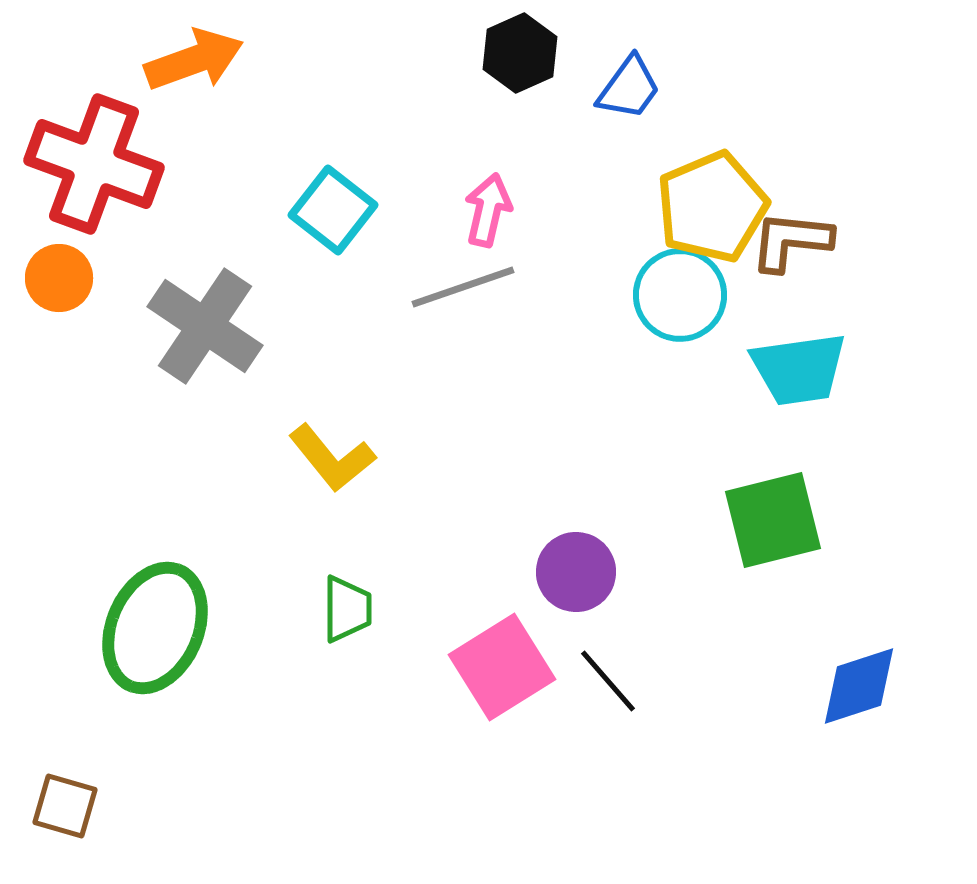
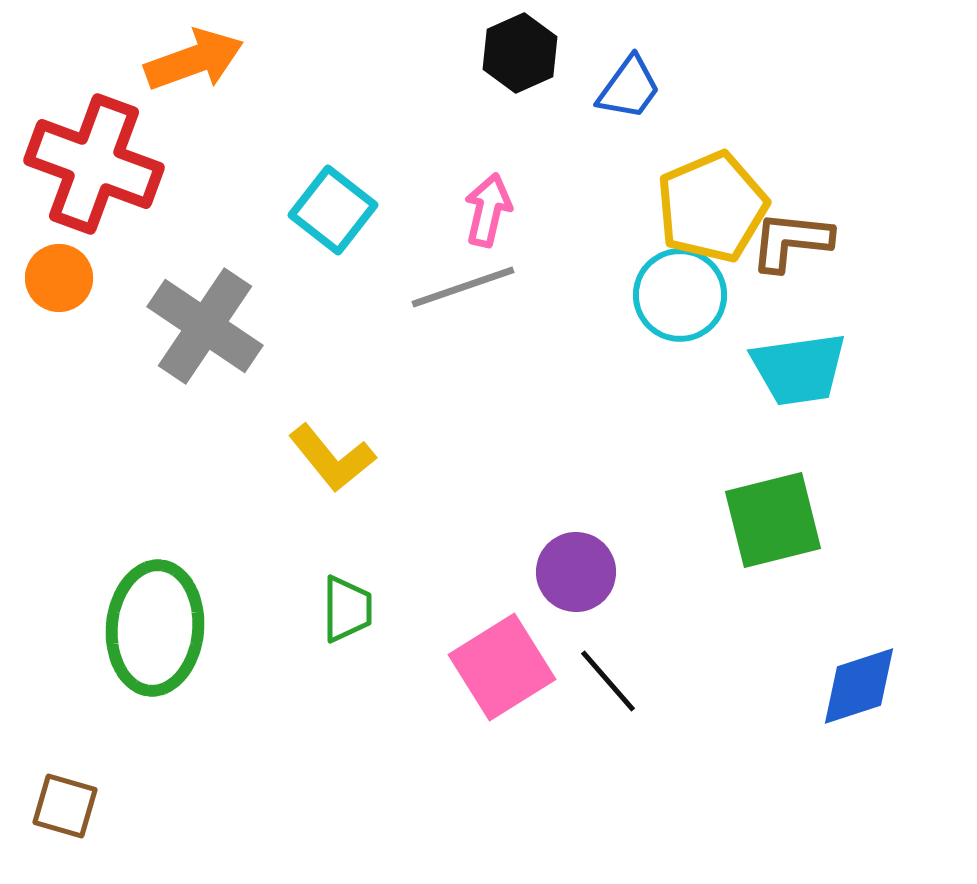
green ellipse: rotated 18 degrees counterclockwise
